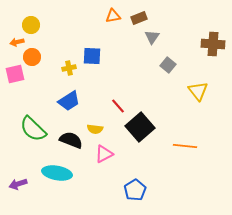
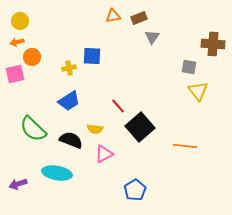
yellow circle: moved 11 px left, 4 px up
gray square: moved 21 px right, 2 px down; rotated 28 degrees counterclockwise
